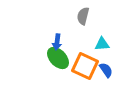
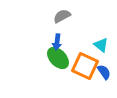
gray semicircle: moved 21 px left; rotated 48 degrees clockwise
cyan triangle: moved 1 px left, 1 px down; rotated 42 degrees clockwise
blue semicircle: moved 2 px left, 2 px down
